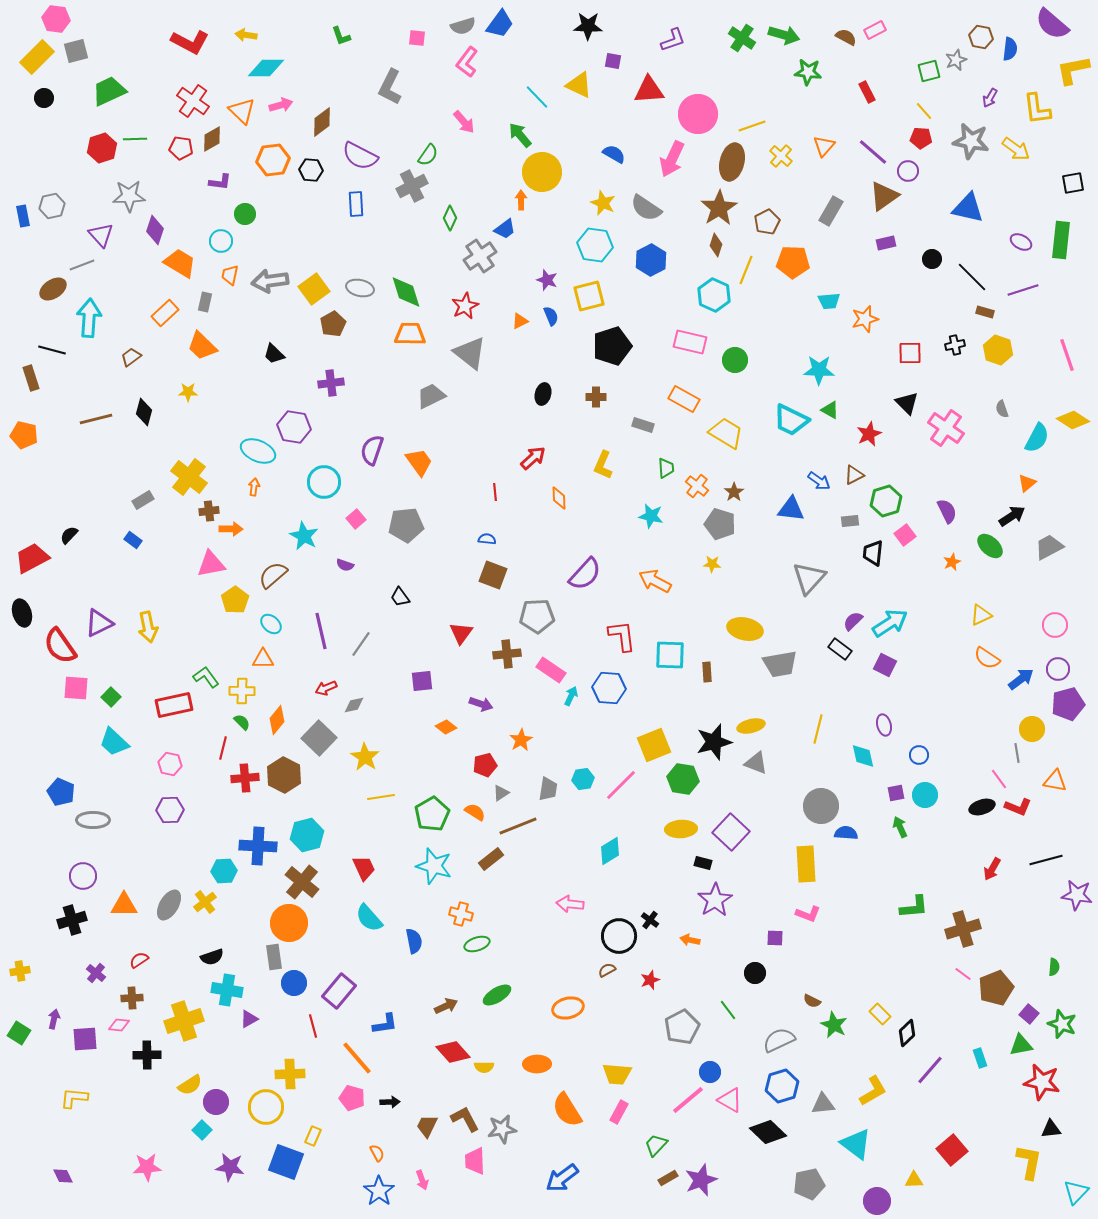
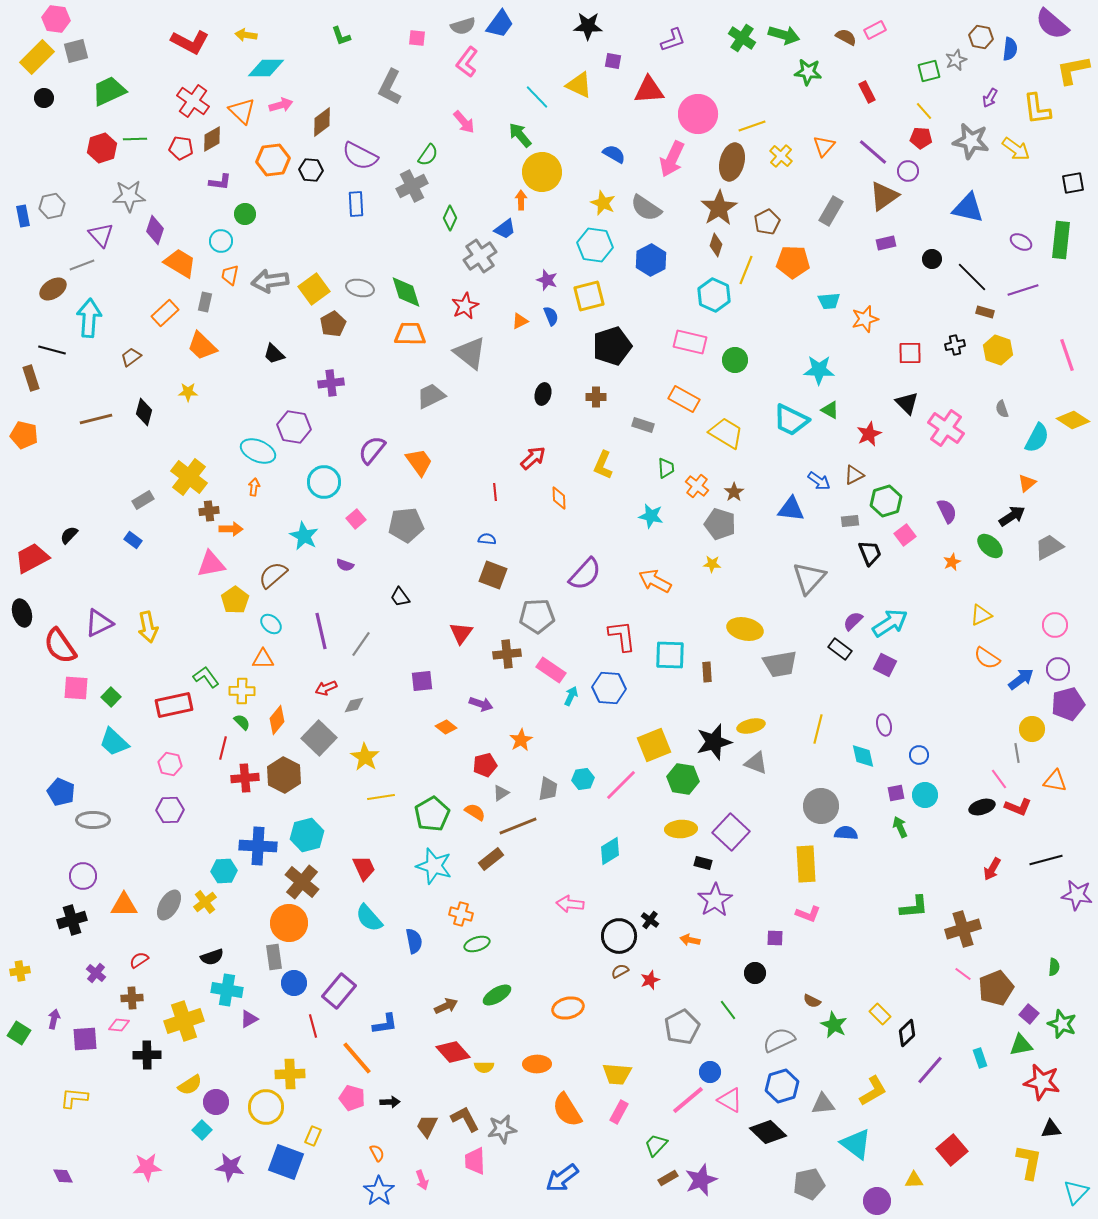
purple semicircle at (372, 450): rotated 20 degrees clockwise
black trapezoid at (873, 553): moved 3 px left; rotated 152 degrees clockwise
brown semicircle at (607, 970): moved 13 px right, 1 px down
